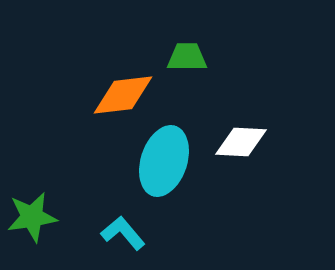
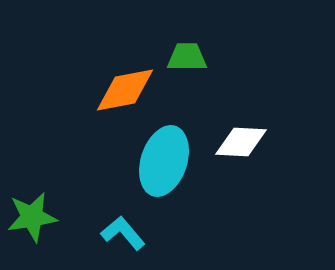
orange diamond: moved 2 px right, 5 px up; rotated 4 degrees counterclockwise
